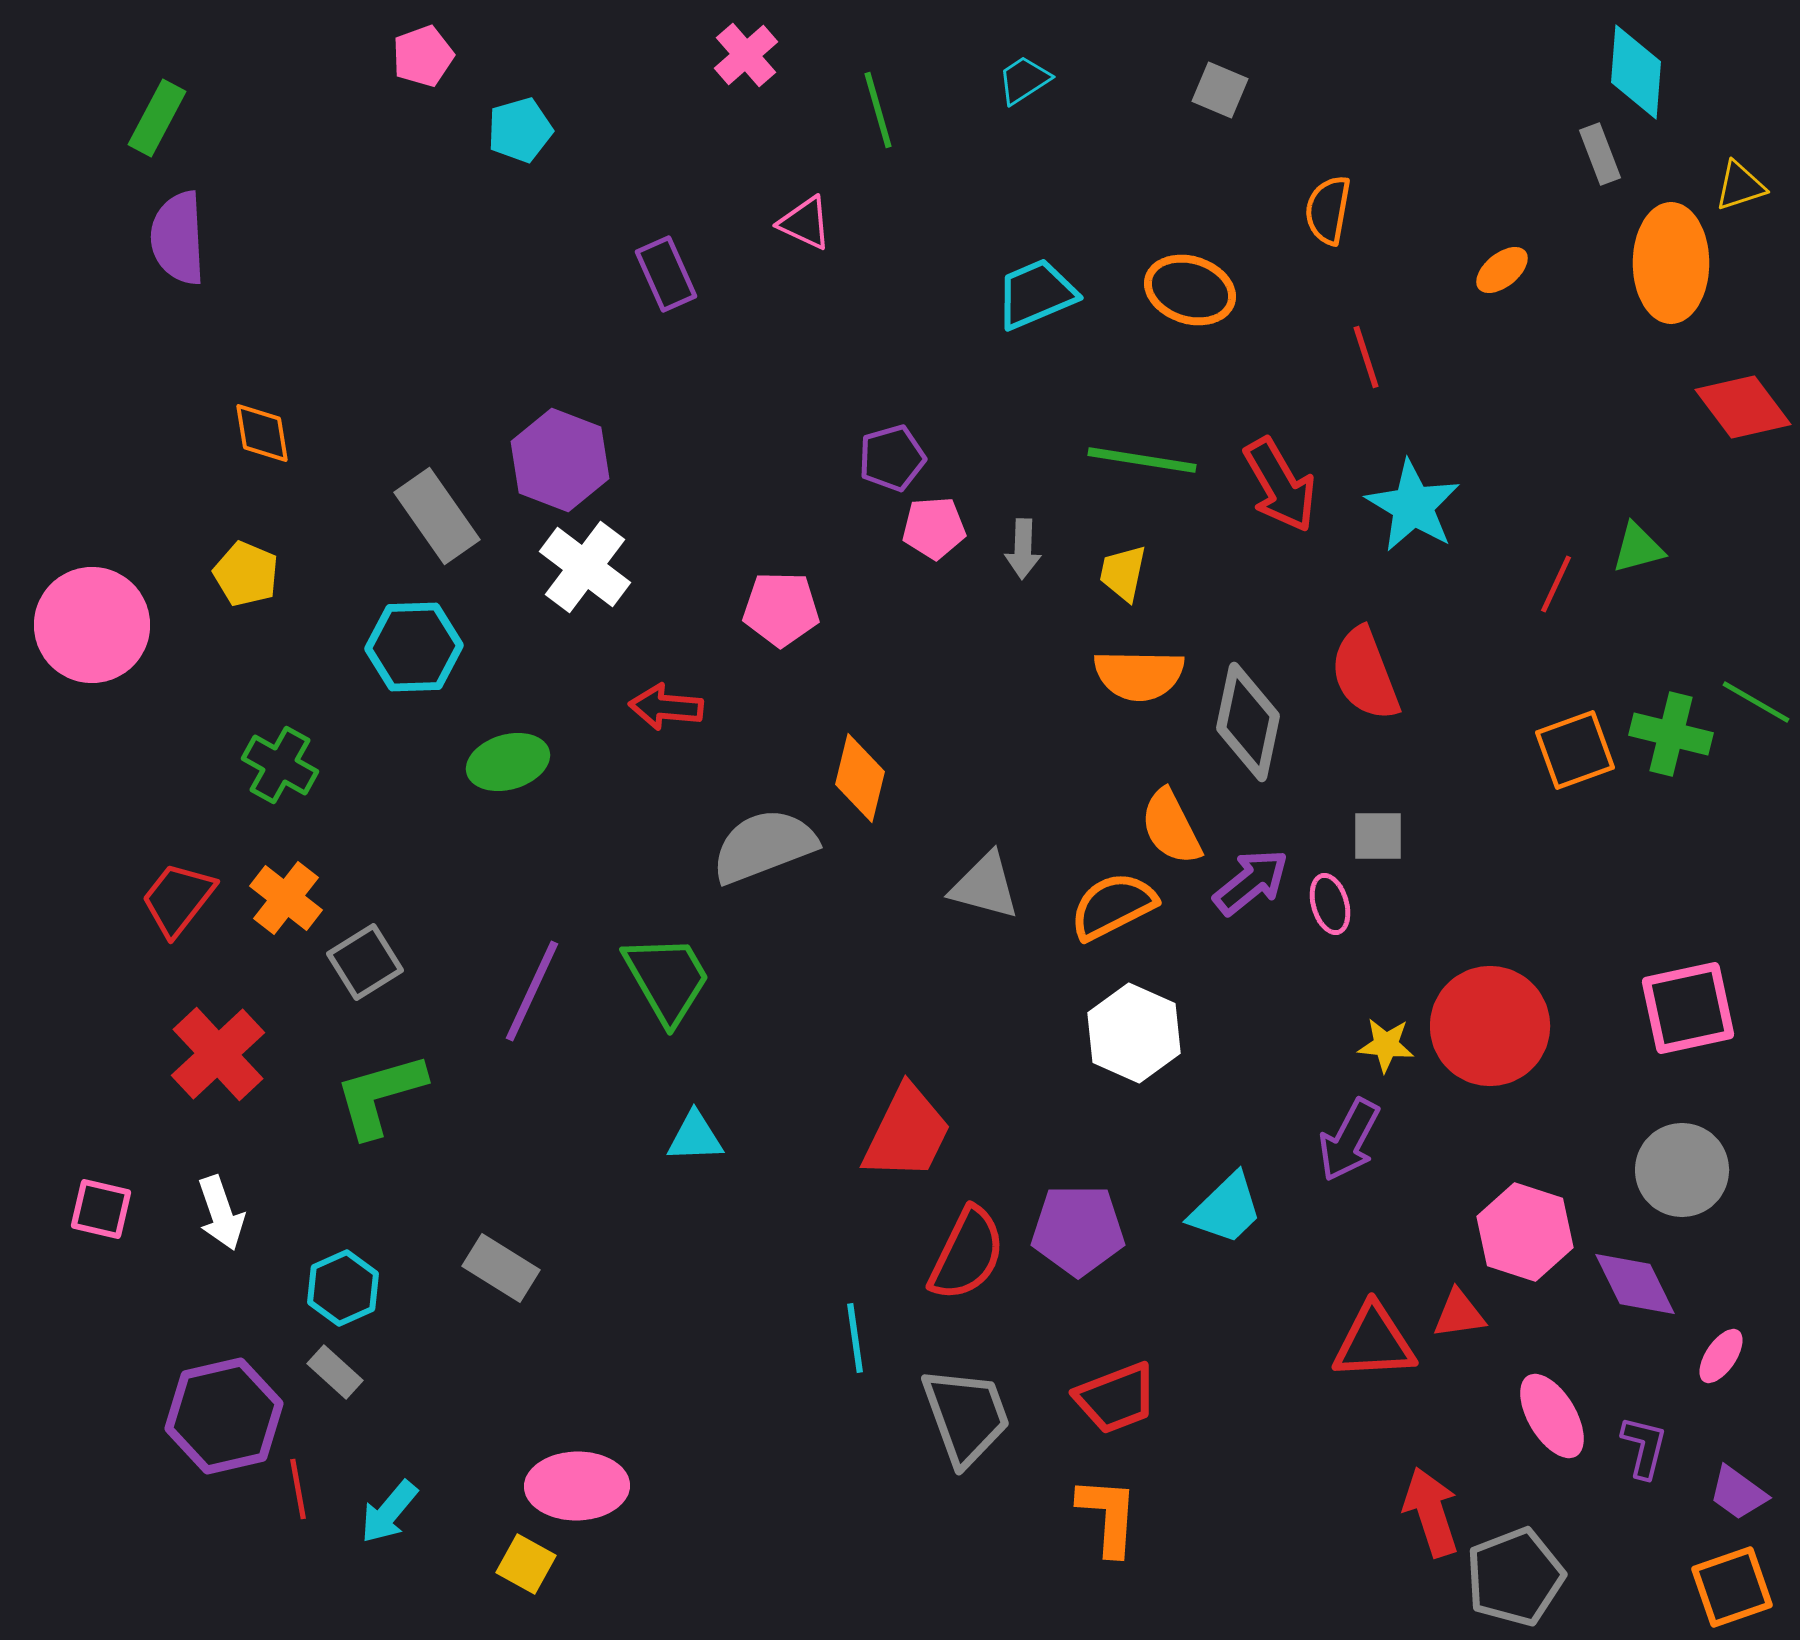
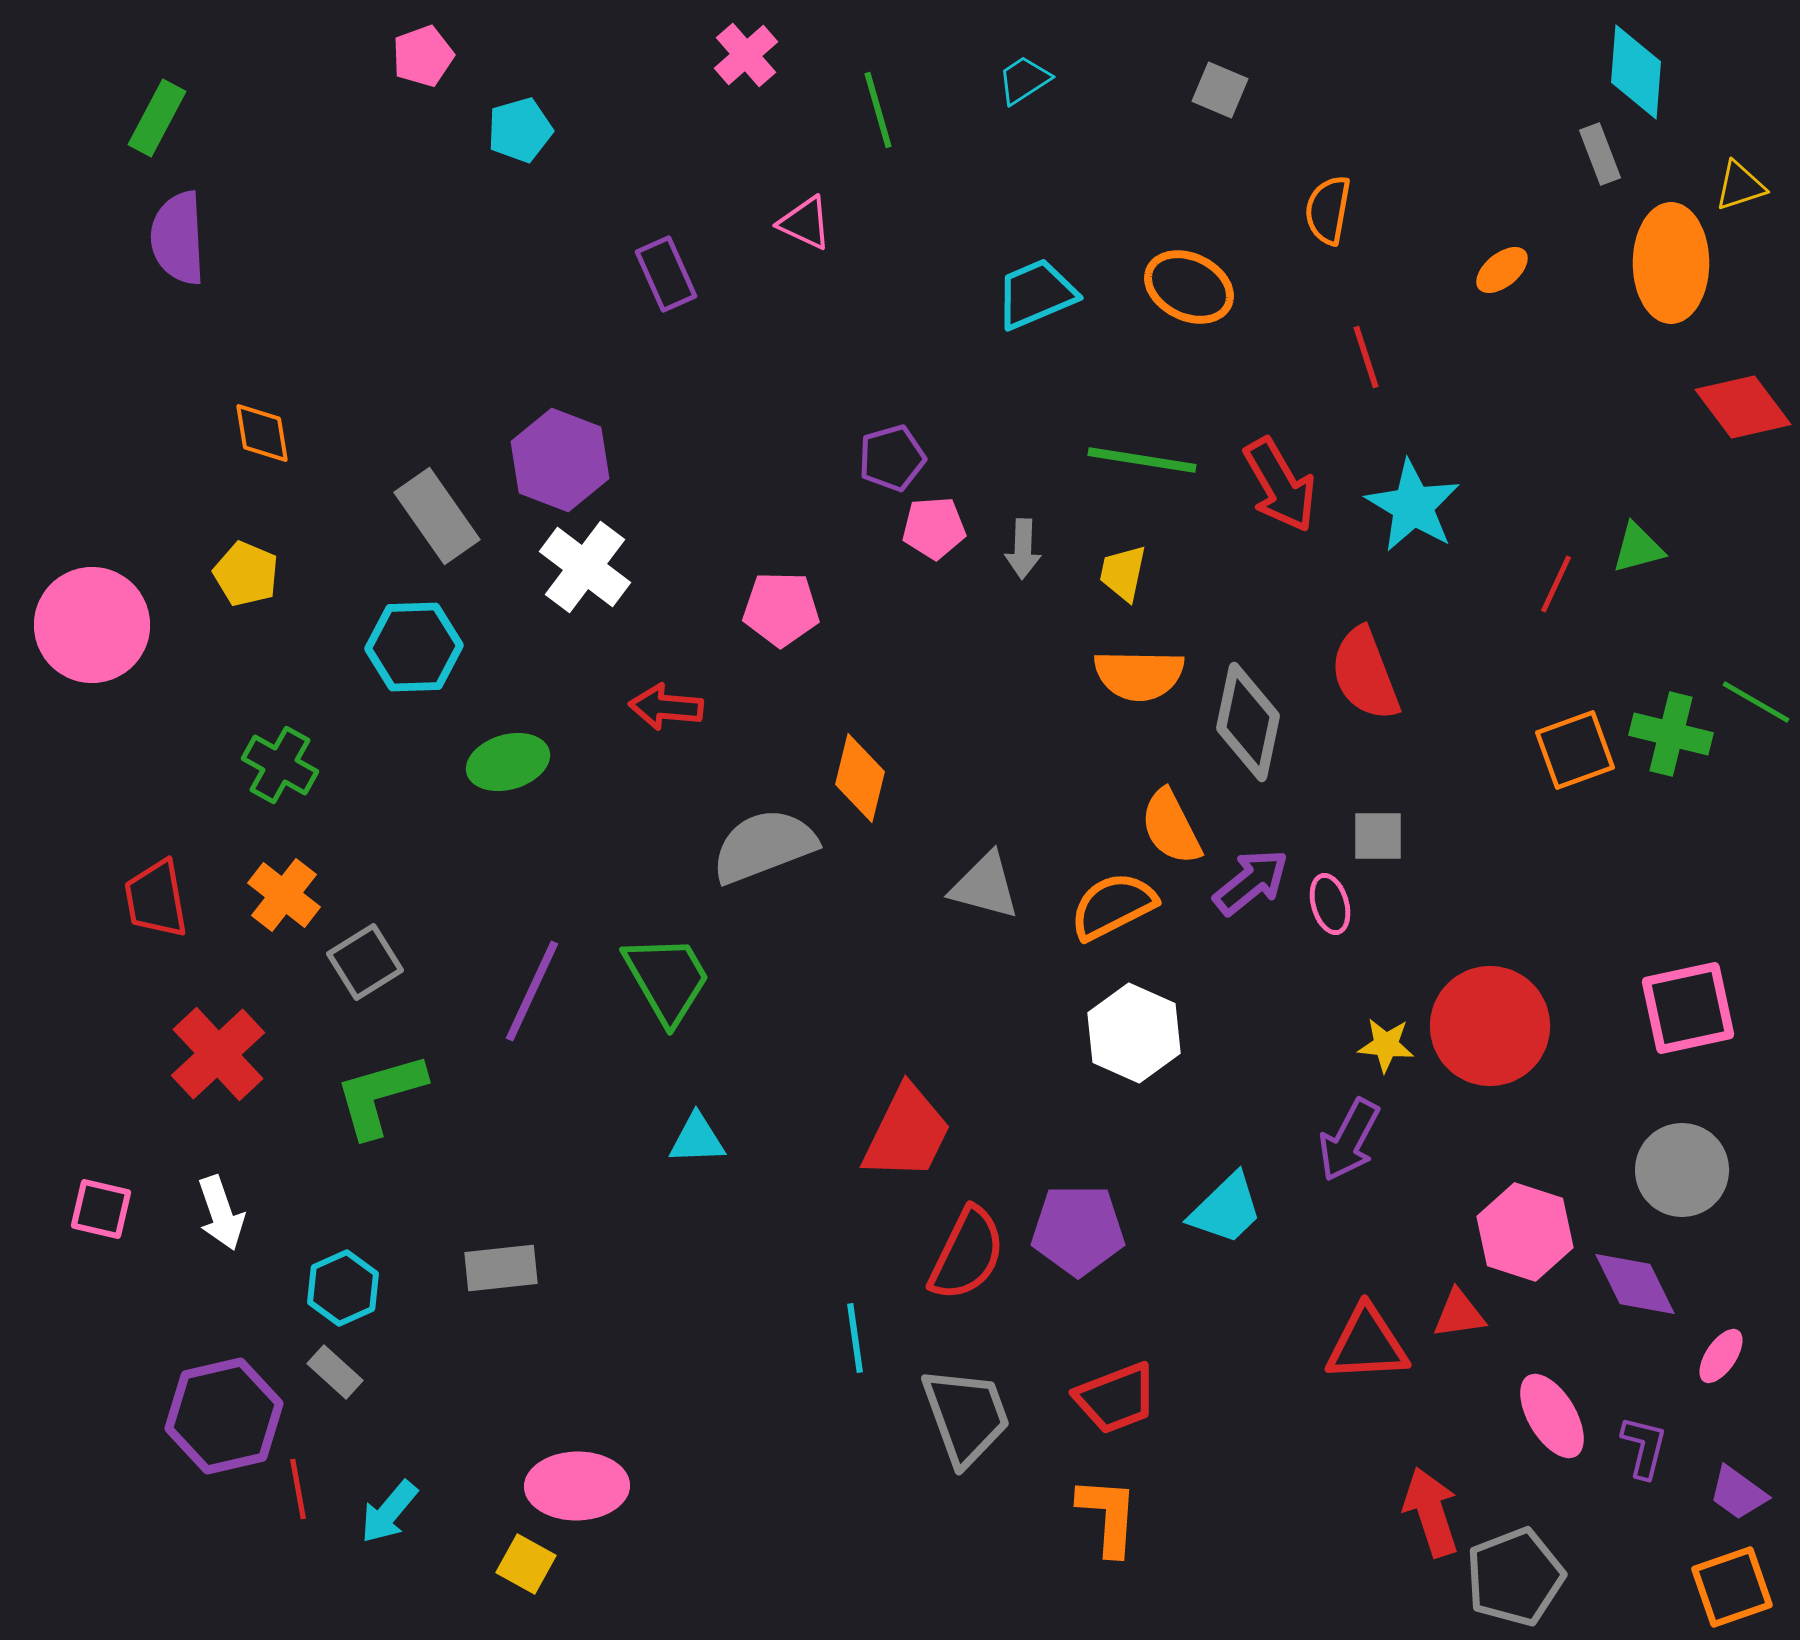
orange ellipse at (1190, 290): moved 1 px left, 3 px up; rotated 8 degrees clockwise
orange cross at (286, 898): moved 2 px left, 3 px up
red trapezoid at (178, 899): moved 22 px left; rotated 48 degrees counterclockwise
cyan triangle at (695, 1137): moved 2 px right, 2 px down
gray rectangle at (501, 1268): rotated 38 degrees counterclockwise
red triangle at (1374, 1342): moved 7 px left, 2 px down
